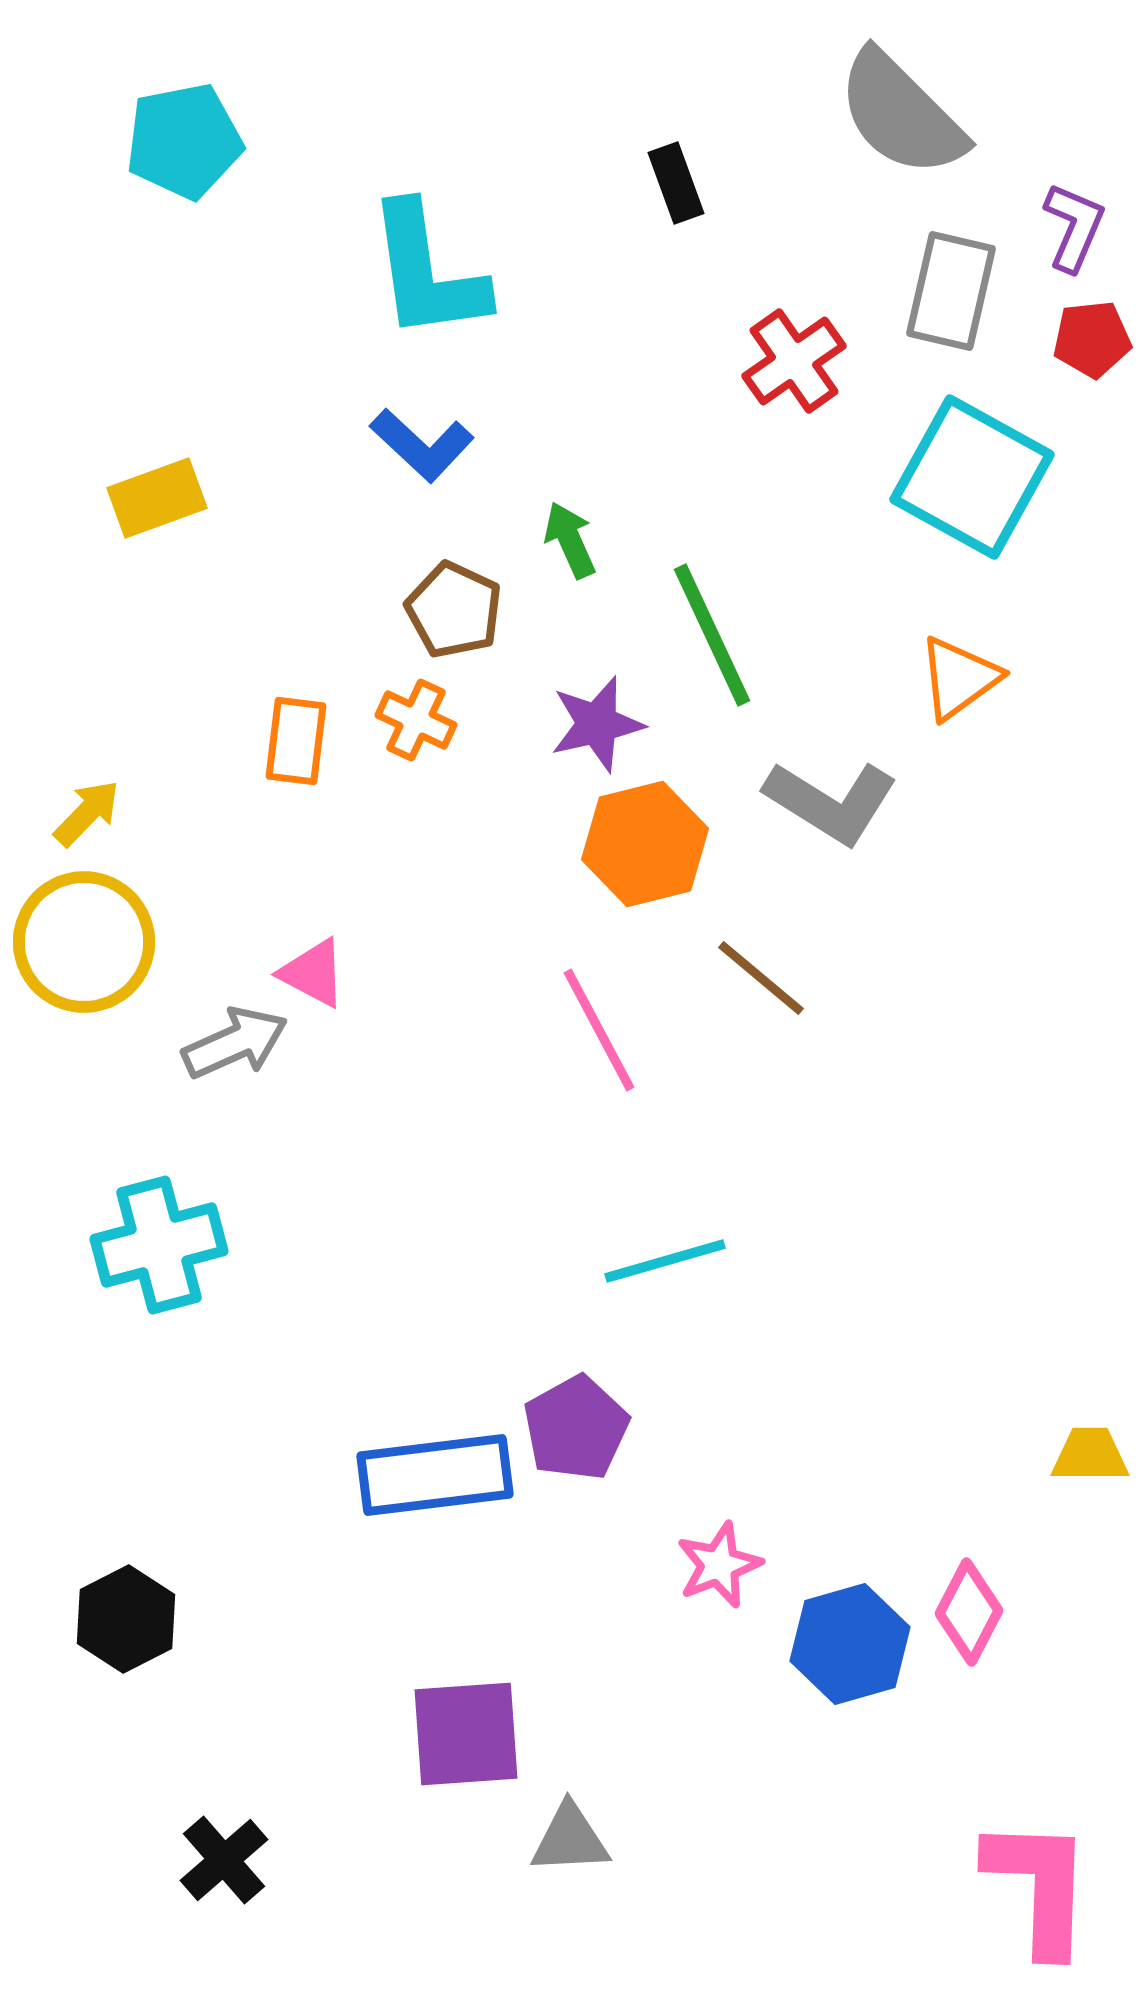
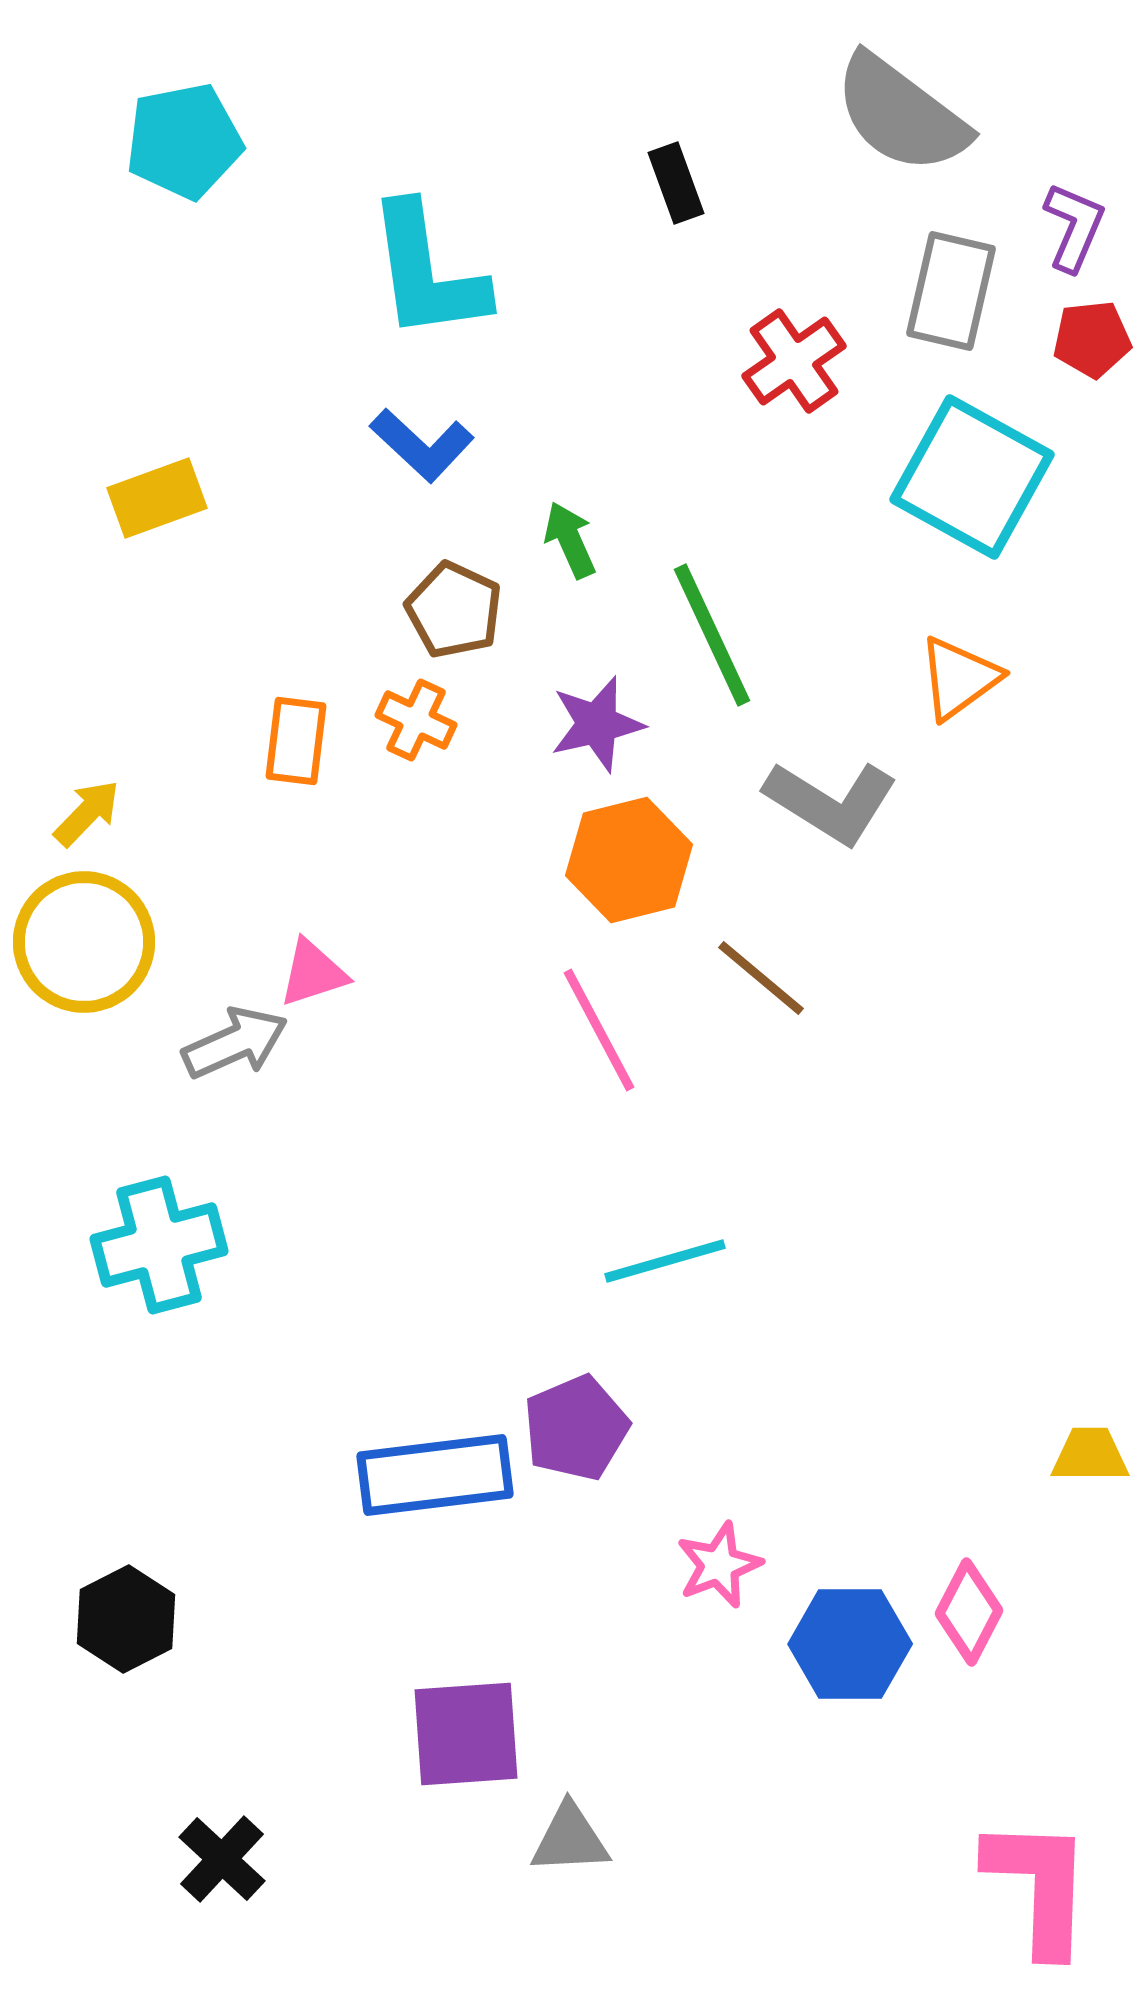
gray semicircle: rotated 8 degrees counterclockwise
orange hexagon: moved 16 px left, 16 px down
pink triangle: rotated 46 degrees counterclockwise
purple pentagon: rotated 6 degrees clockwise
blue hexagon: rotated 16 degrees clockwise
black cross: moved 2 px left, 1 px up; rotated 6 degrees counterclockwise
